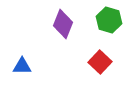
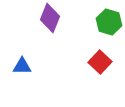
green hexagon: moved 2 px down
purple diamond: moved 13 px left, 6 px up
